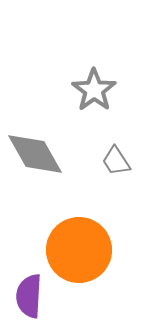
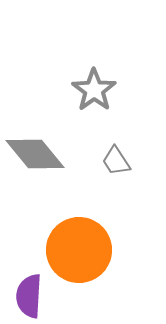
gray diamond: rotated 10 degrees counterclockwise
